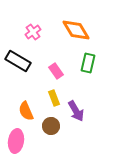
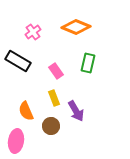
orange diamond: moved 3 px up; rotated 36 degrees counterclockwise
